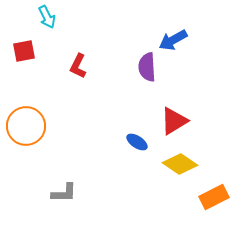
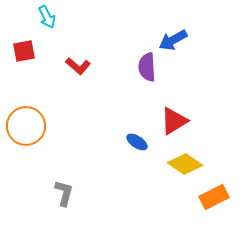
red L-shape: rotated 75 degrees counterclockwise
yellow diamond: moved 5 px right
gray L-shape: rotated 76 degrees counterclockwise
